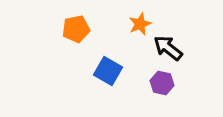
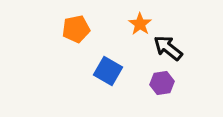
orange star: rotated 15 degrees counterclockwise
purple hexagon: rotated 20 degrees counterclockwise
